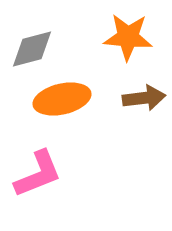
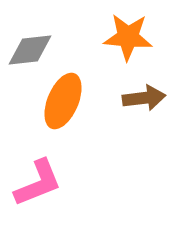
gray diamond: moved 2 px left, 1 px down; rotated 9 degrees clockwise
orange ellipse: moved 1 px right, 2 px down; rotated 54 degrees counterclockwise
pink L-shape: moved 9 px down
